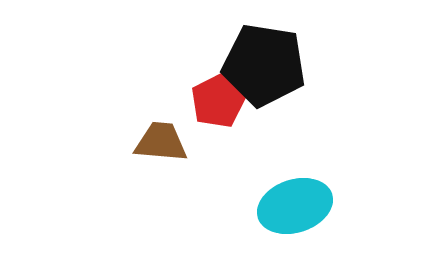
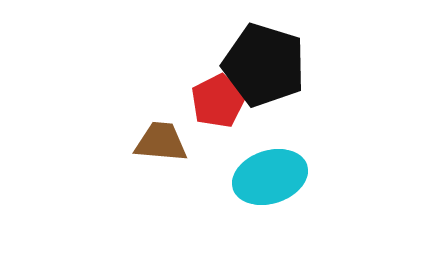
black pentagon: rotated 8 degrees clockwise
cyan ellipse: moved 25 px left, 29 px up
